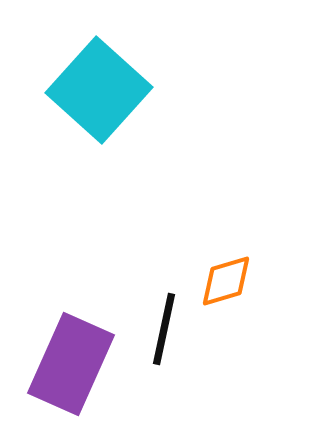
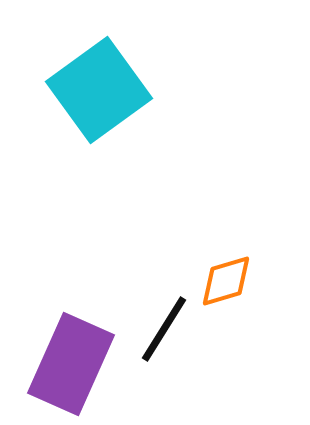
cyan square: rotated 12 degrees clockwise
black line: rotated 20 degrees clockwise
